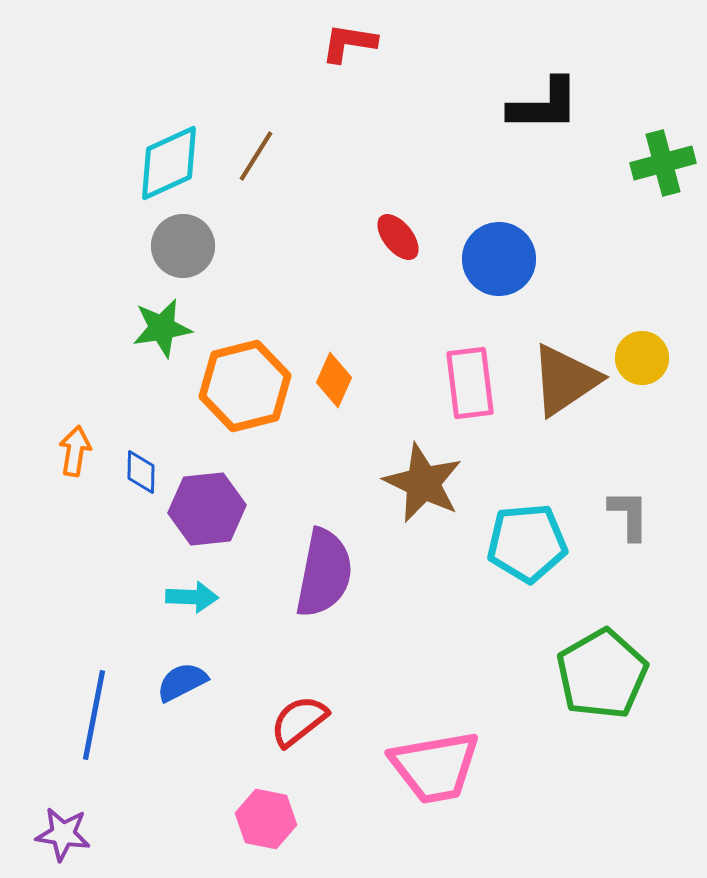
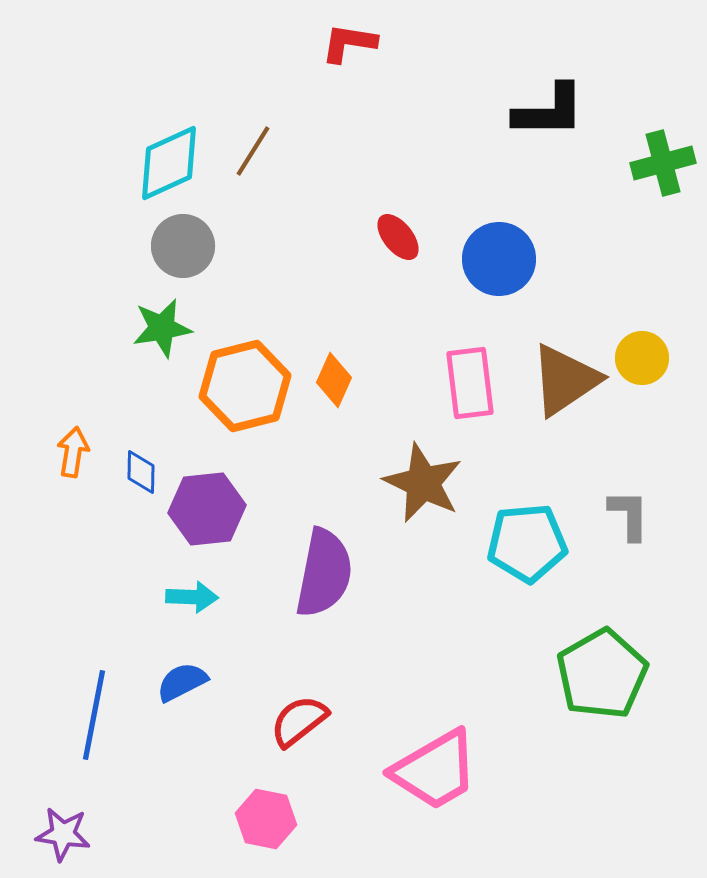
black L-shape: moved 5 px right, 6 px down
brown line: moved 3 px left, 5 px up
orange arrow: moved 2 px left, 1 px down
pink trapezoid: moved 3 px down; rotated 20 degrees counterclockwise
